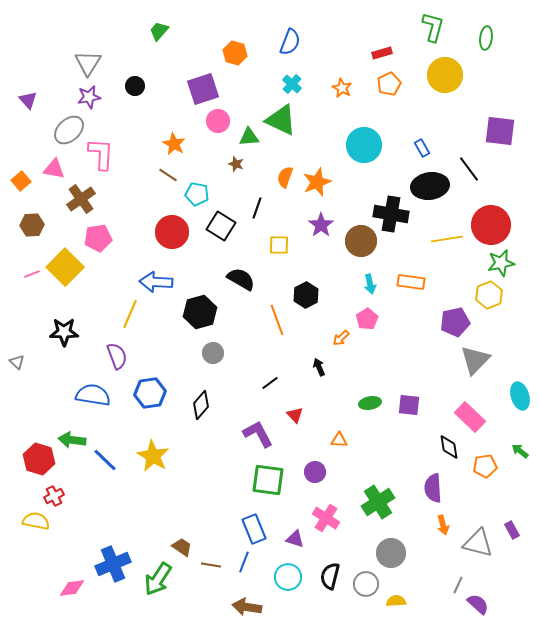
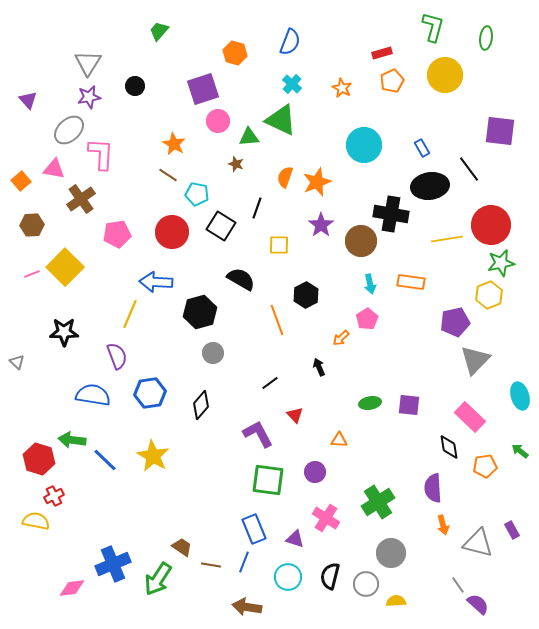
orange pentagon at (389, 84): moved 3 px right, 3 px up
pink pentagon at (98, 238): moved 19 px right, 4 px up
gray line at (458, 585): rotated 60 degrees counterclockwise
